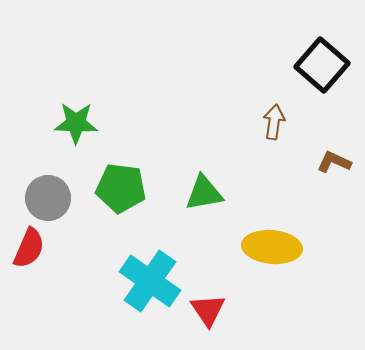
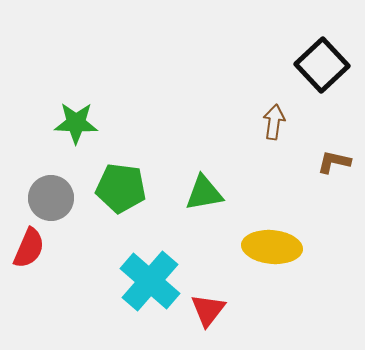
black square: rotated 6 degrees clockwise
brown L-shape: rotated 12 degrees counterclockwise
gray circle: moved 3 px right
cyan cross: rotated 6 degrees clockwise
red triangle: rotated 12 degrees clockwise
